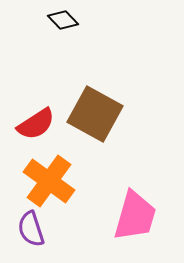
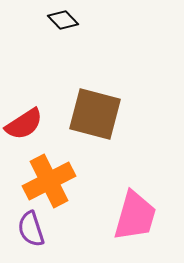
brown square: rotated 14 degrees counterclockwise
red semicircle: moved 12 px left
orange cross: rotated 27 degrees clockwise
